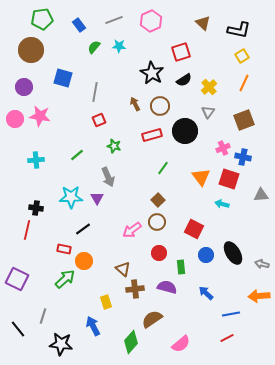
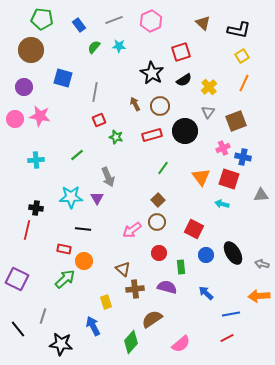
green pentagon at (42, 19): rotated 15 degrees clockwise
brown square at (244, 120): moved 8 px left, 1 px down
green star at (114, 146): moved 2 px right, 9 px up
black line at (83, 229): rotated 42 degrees clockwise
